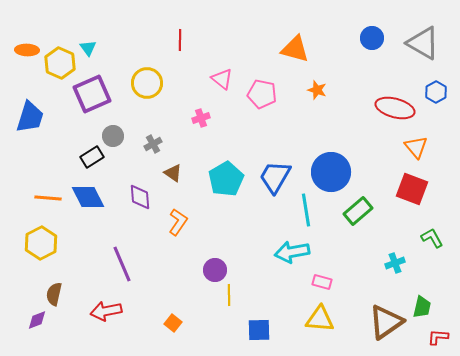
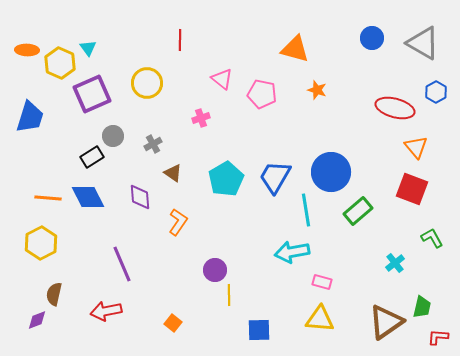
cyan cross at (395, 263): rotated 18 degrees counterclockwise
